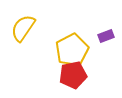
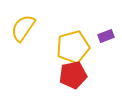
yellow pentagon: moved 1 px right, 3 px up; rotated 12 degrees clockwise
